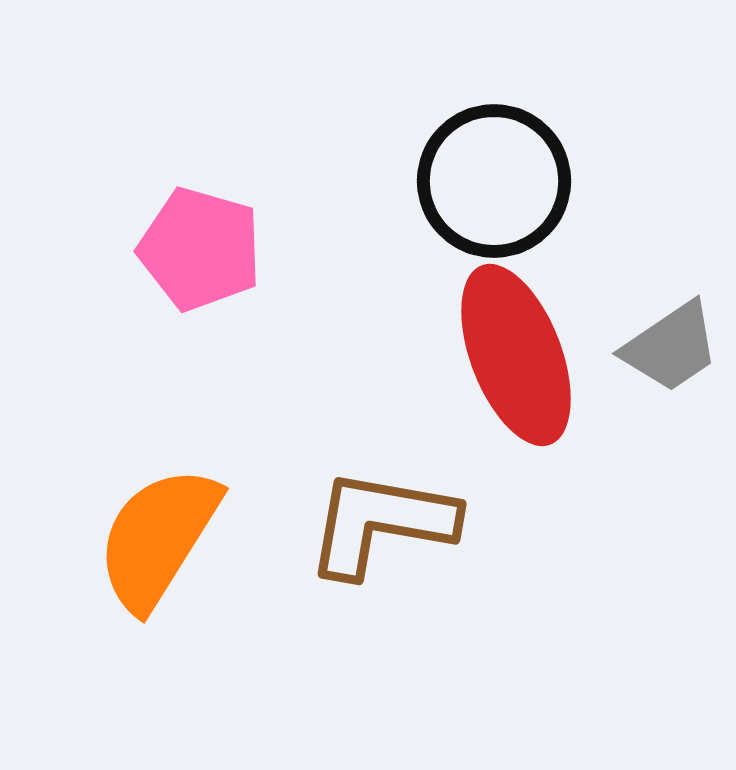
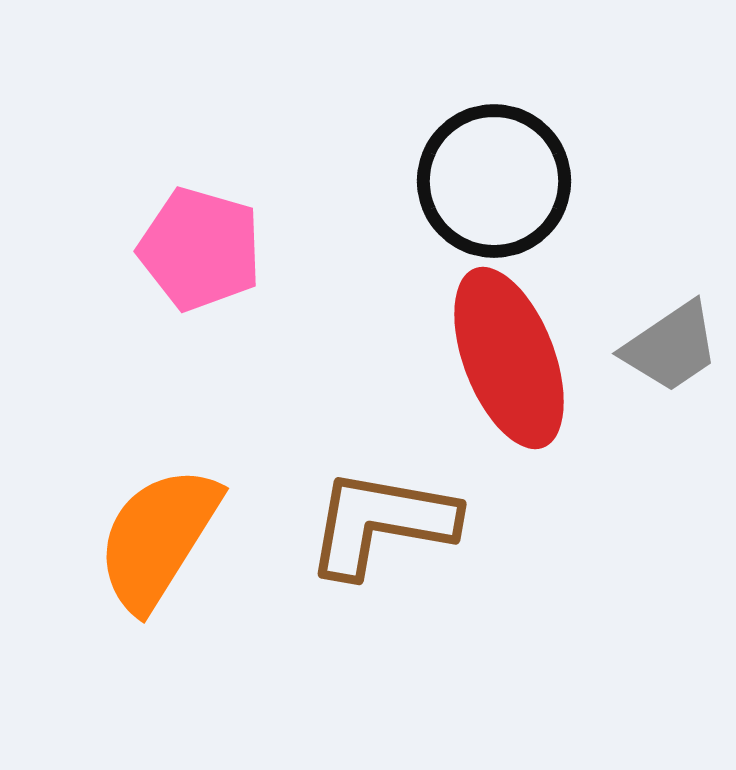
red ellipse: moved 7 px left, 3 px down
